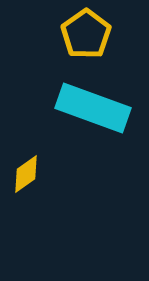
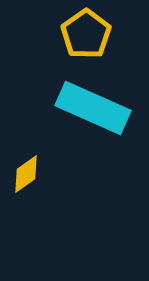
cyan rectangle: rotated 4 degrees clockwise
